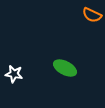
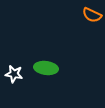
green ellipse: moved 19 px left; rotated 20 degrees counterclockwise
